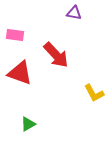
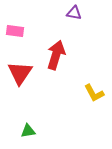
pink rectangle: moved 4 px up
red arrow: rotated 120 degrees counterclockwise
red triangle: rotated 44 degrees clockwise
green triangle: moved 7 px down; rotated 21 degrees clockwise
